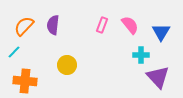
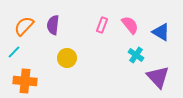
blue triangle: rotated 30 degrees counterclockwise
cyan cross: moved 5 px left; rotated 35 degrees clockwise
yellow circle: moved 7 px up
